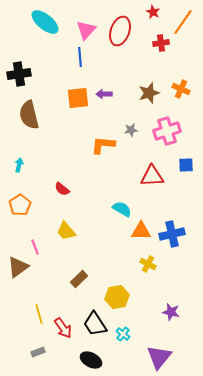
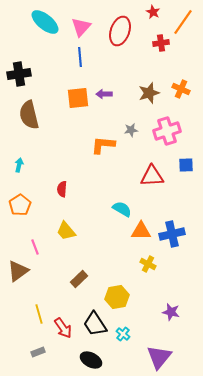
pink triangle: moved 5 px left, 3 px up
red semicircle: rotated 56 degrees clockwise
brown triangle: moved 4 px down
